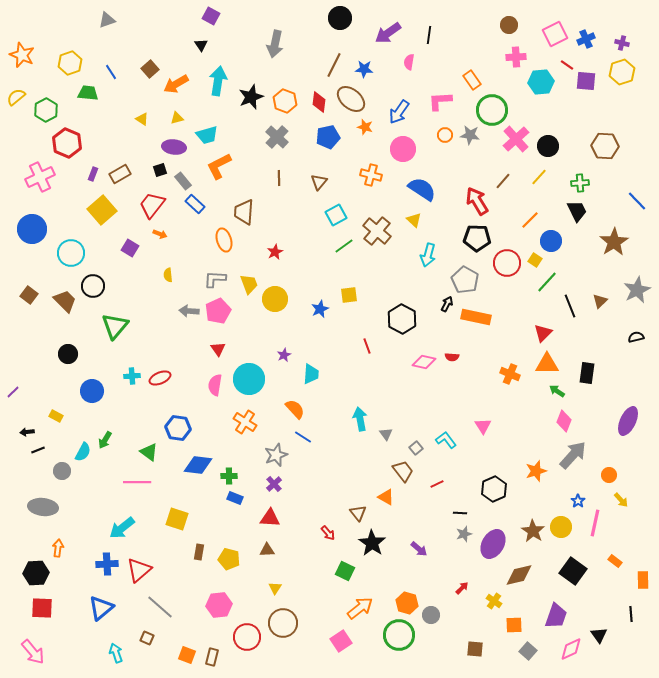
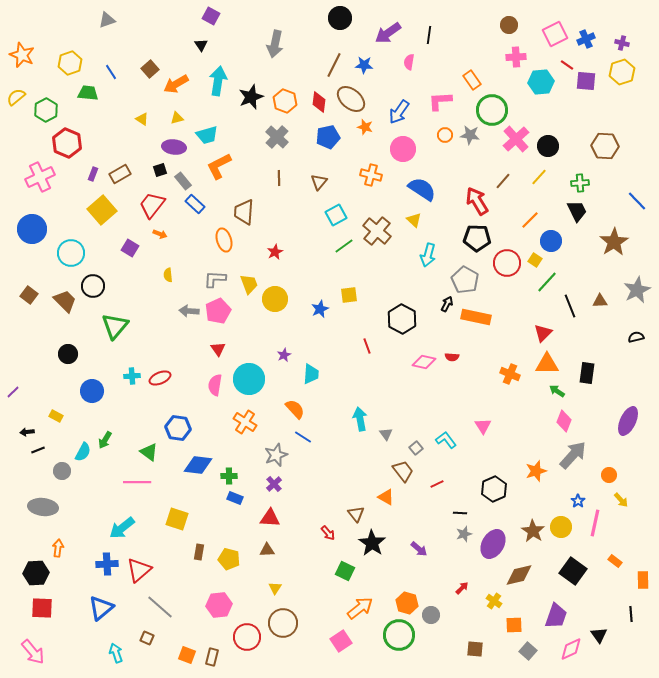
blue star at (364, 69): moved 4 px up
brown triangle at (600, 301): rotated 42 degrees clockwise
brown triangle at (358, 513): moved 2 px left, 1 px down
